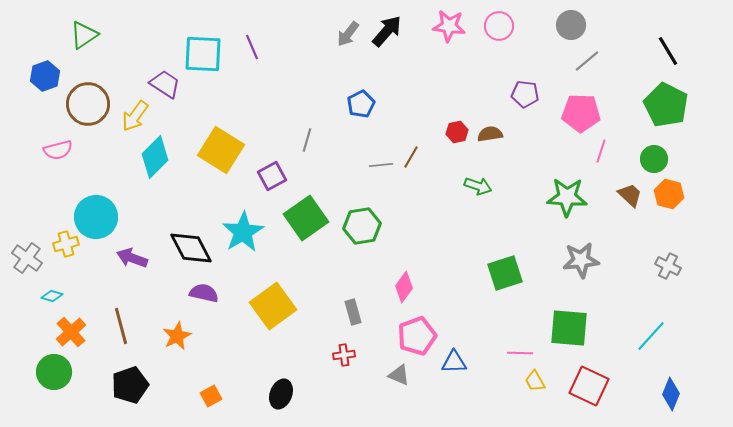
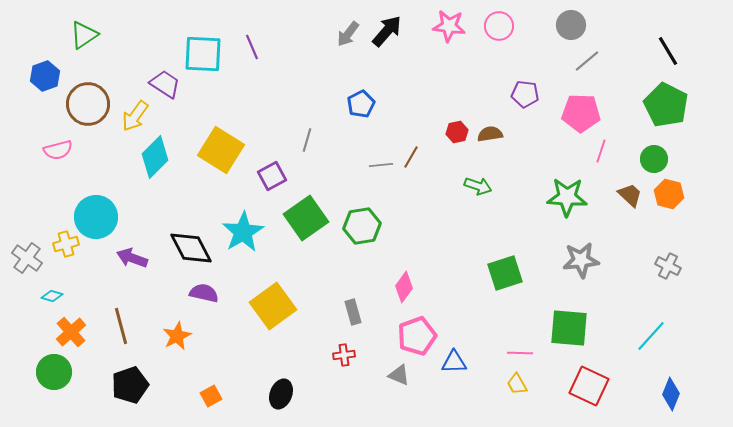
yellow trapezoid at (535, 381): moved 18 px left, 3 px down
